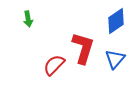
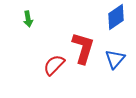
blue diamond: moved 4 px up
